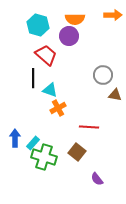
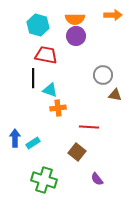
purple circle: moved 7 px right
red trapezoid: rotated 30 degrees counterclockwise
orange cross: rotated 21 degrees clockwise
cyan rectangle: rotated 16 degrees clockwise
green cross: moved 23 px down
